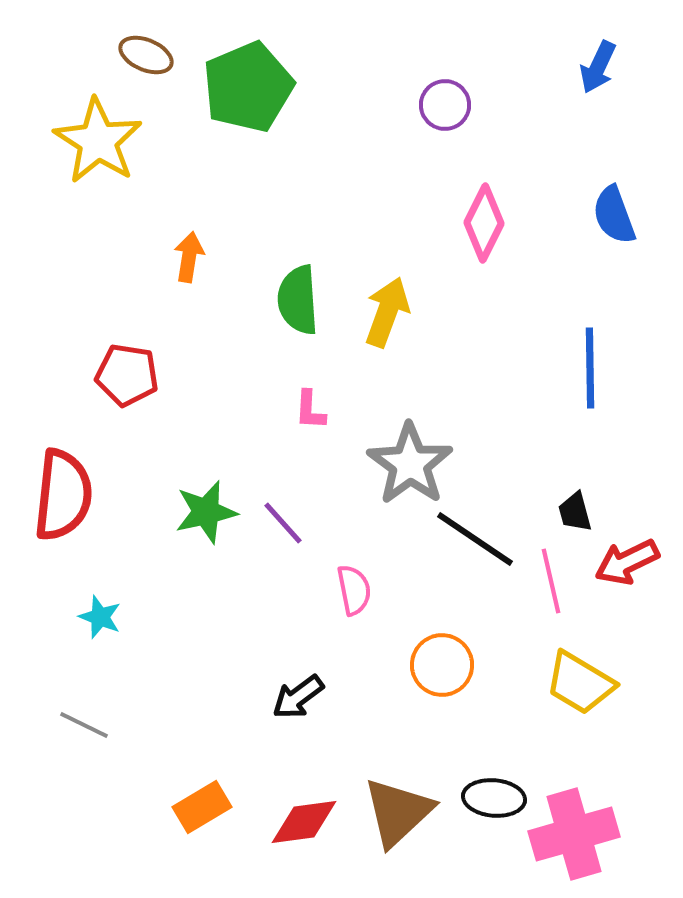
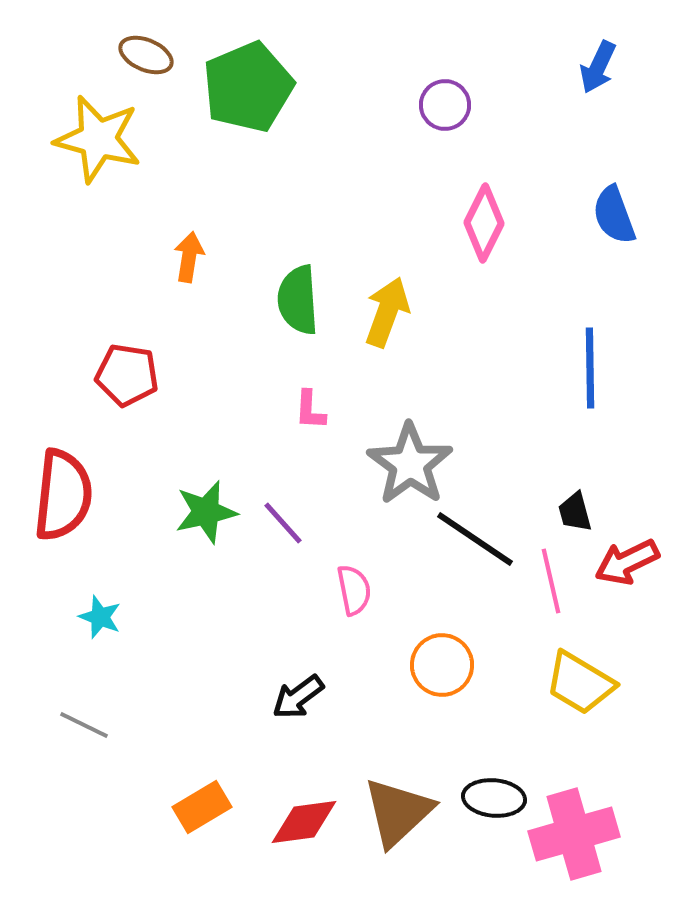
yellow star: moved 2 px up; rotated 18 degrees counterclockwise
